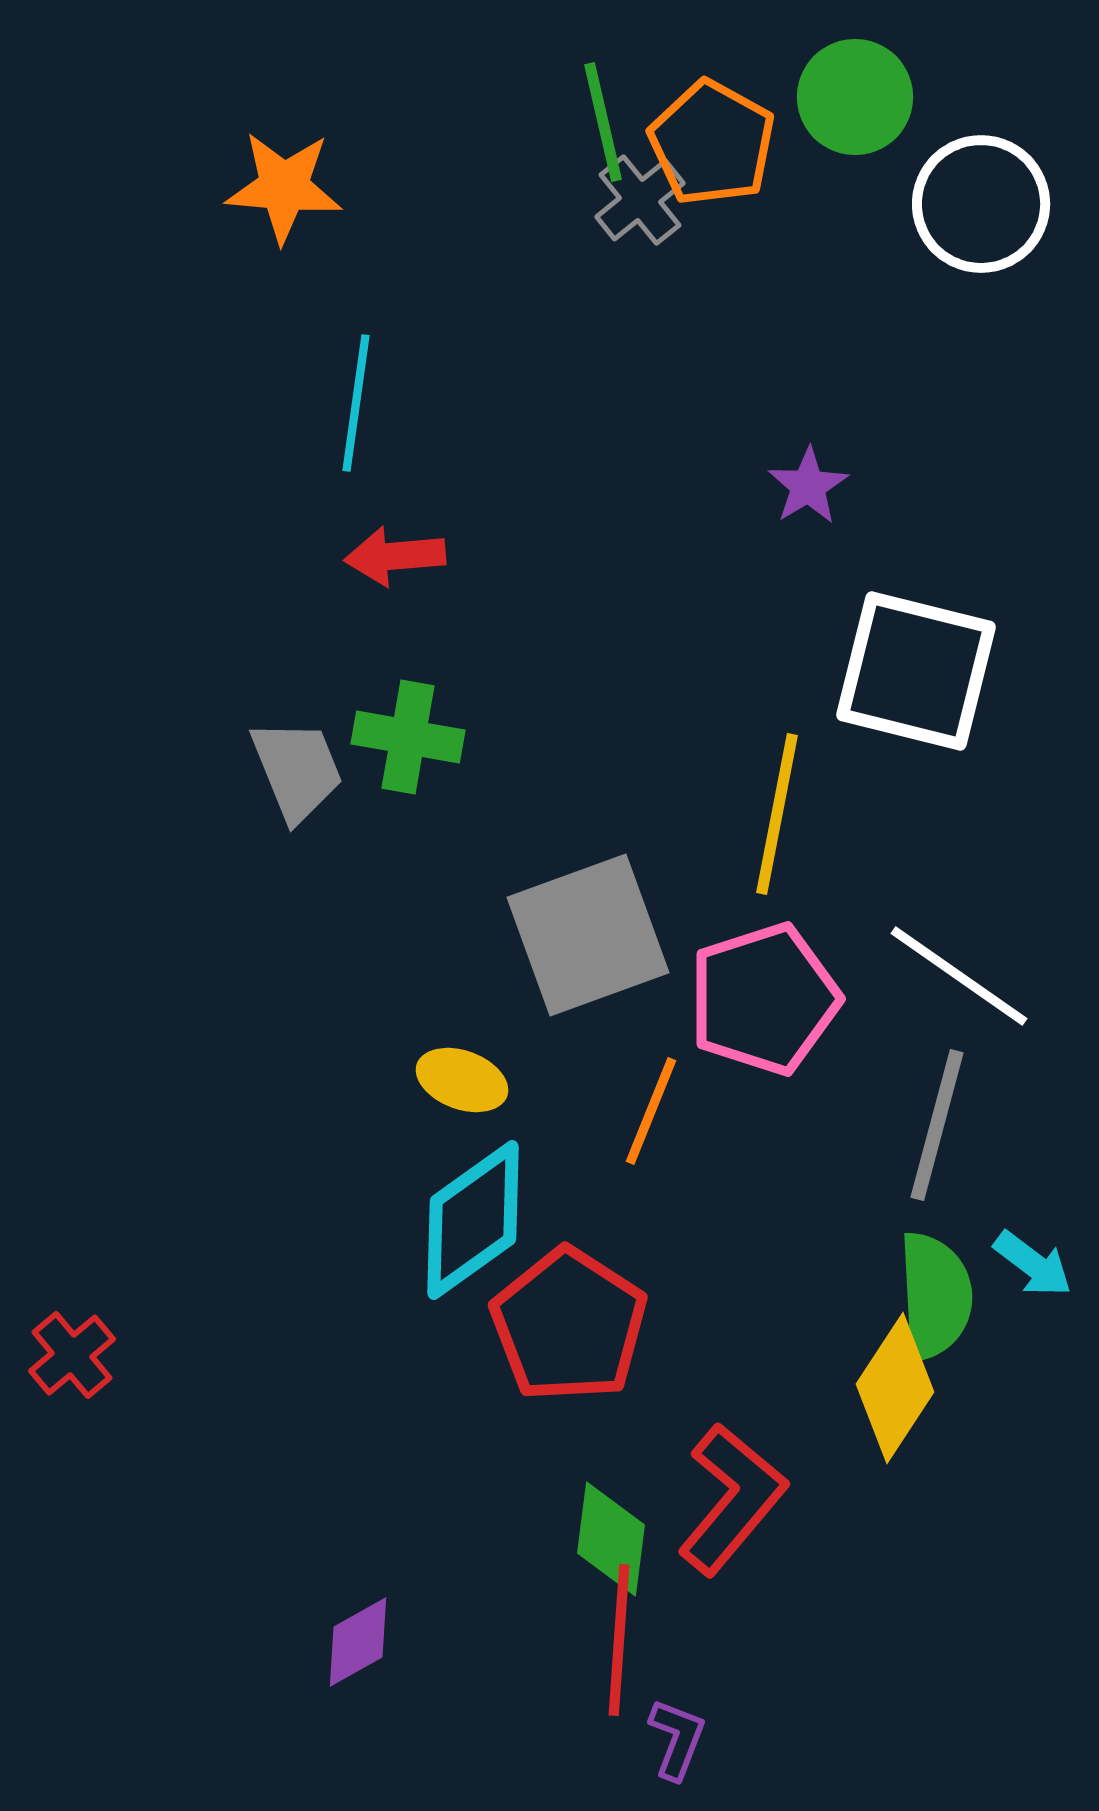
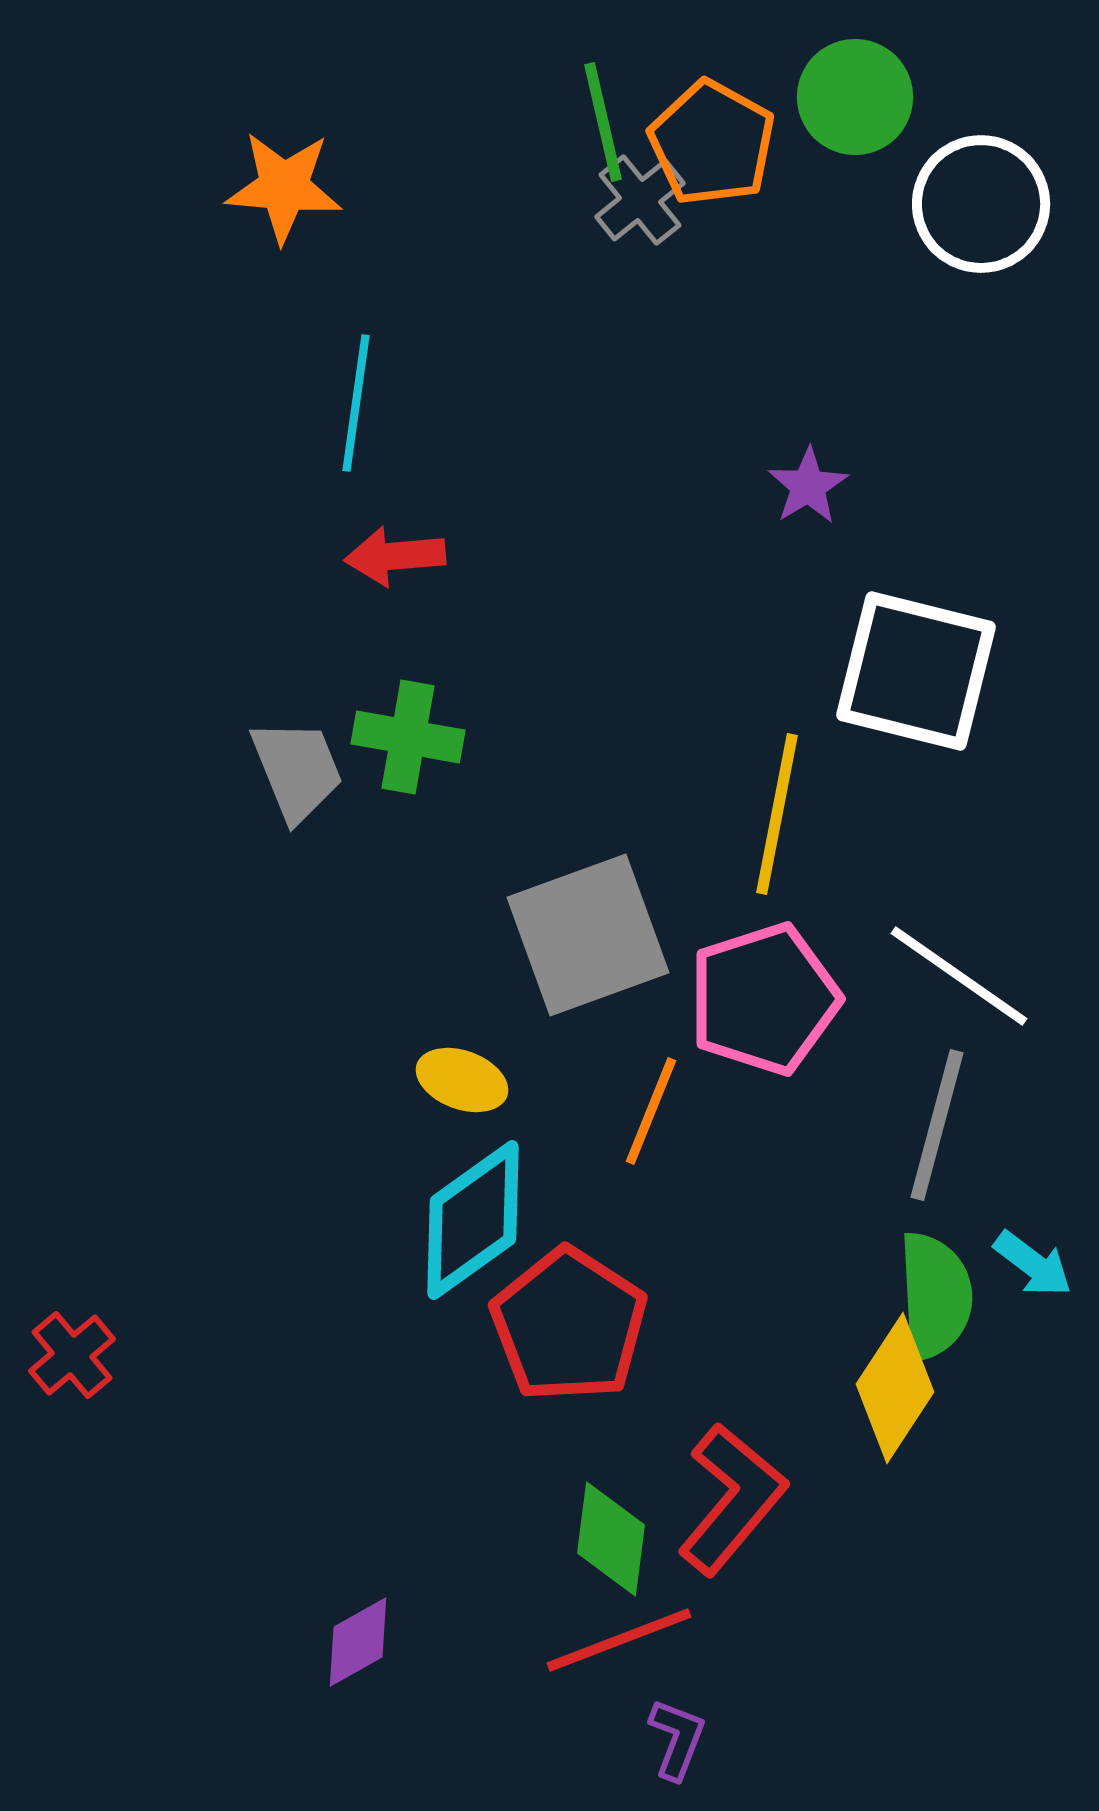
red line: rotated 65 degrees clockwise
